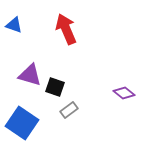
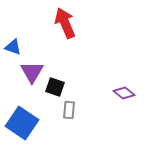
blue triangle: moved 1 px left, 22 px down
red arrow: moved 1 px left, 6 px up
purple triangle: moved 2 px right, 3 px up; rotated 45 degrees clockwise
gray rectangle: rotated 48 degrees counterclockwise
